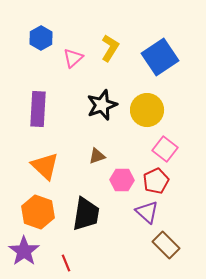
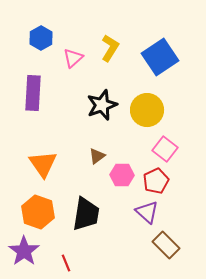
purple rectangle: moved 5 px left, 16 px up
brown triangle: rotated 18 degrees counterclockwise
orange triangle: moved 2 px left, 2 px up; rotated 12 degrees clockwise
pink hexagon: moved 5 px up
